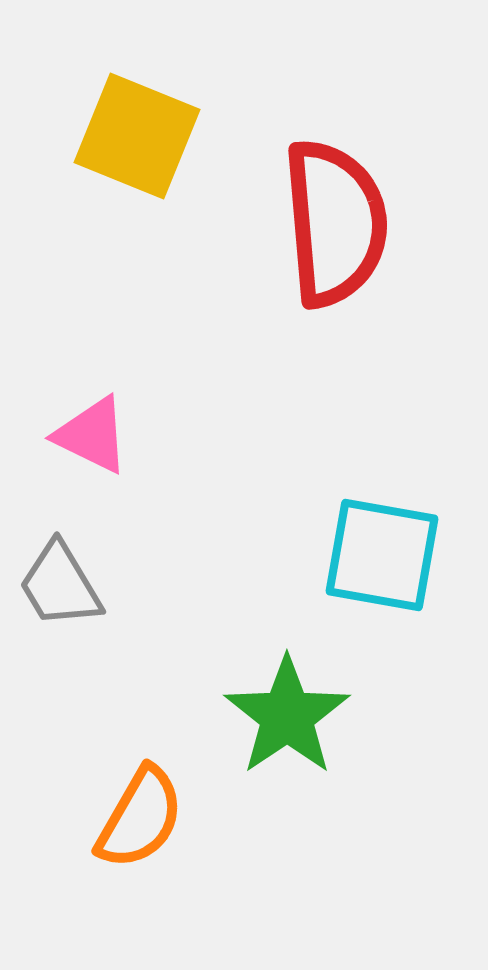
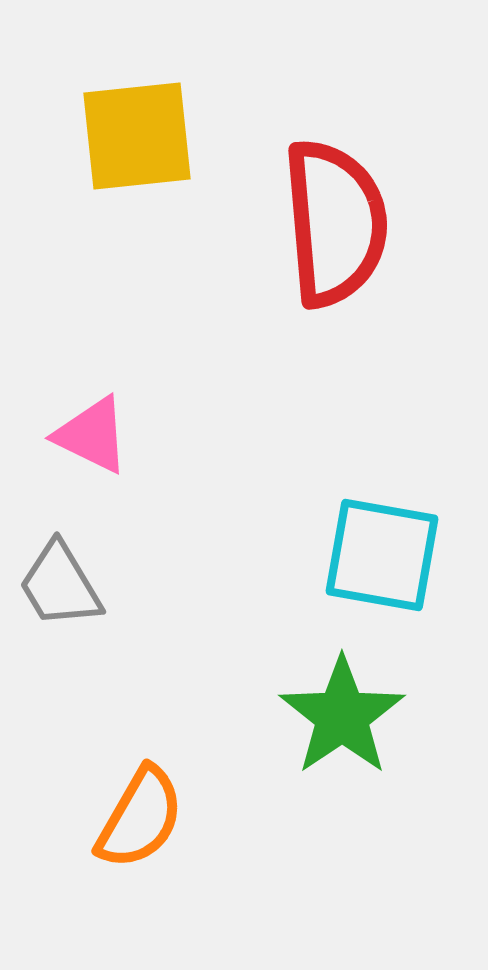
yellow square: rotated 28 degrees counterclockwise
green star: moved 55 px right
